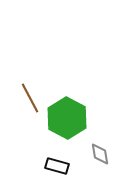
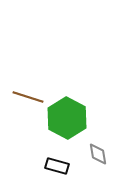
brown line: moved 2 px left, 1 px up; rotated 44 degrees counterclockwise
gray diamond: moved 2 px left
